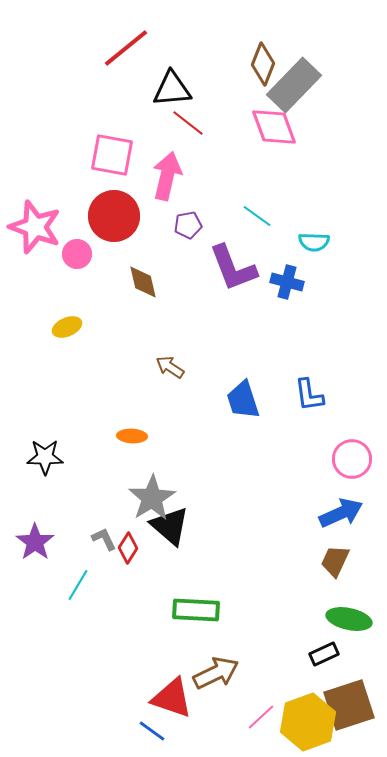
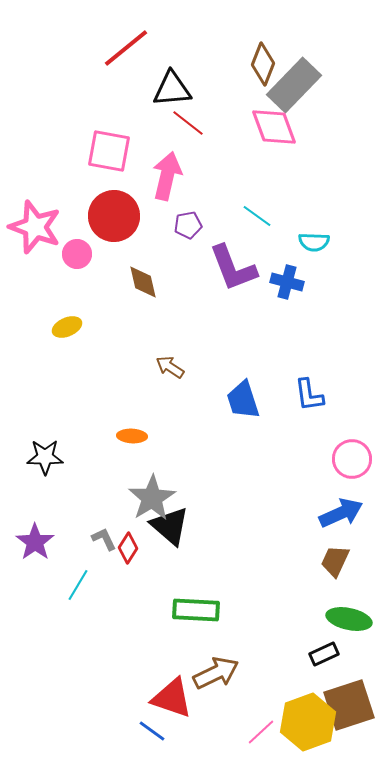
pink square at (112, 155): moved 3 px left, 4 px up
pink line at (261, 717): moved 15 px down
